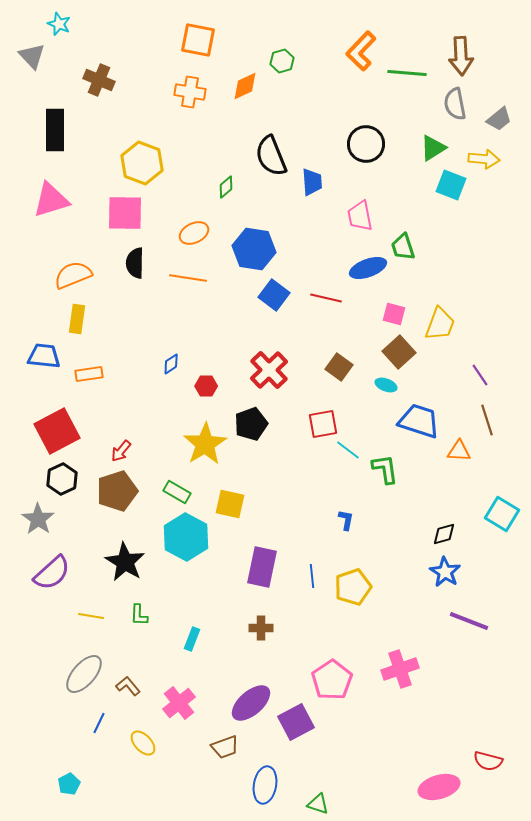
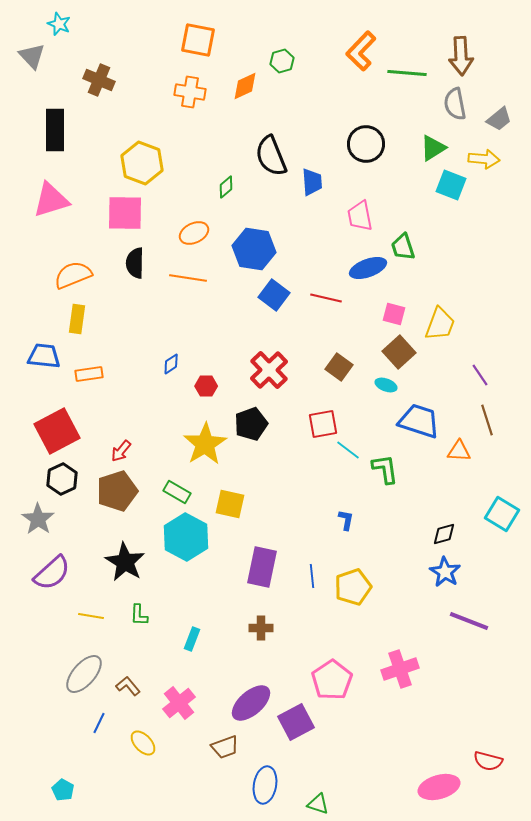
cyan pentagon at (69, 784): moved 6 px left, 6 px down; rotated 15 degrees counterclockwise
